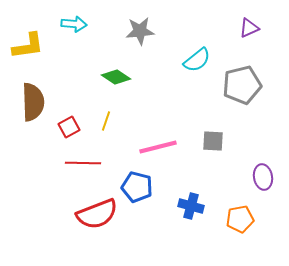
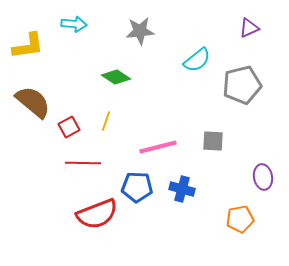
brown semicircle: rotated 48 degrees counterclockwise
blue pentagon: rotated 12 degrees counterclockwise
blue cross: moved 9 px left, 17 px up
